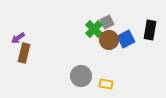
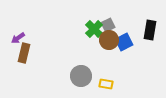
gray square: moved 1 px right, 3 px down
blue square: moved 2 px left, 3 px down
